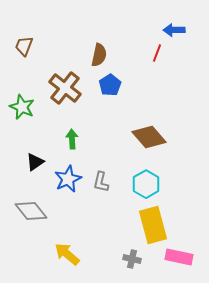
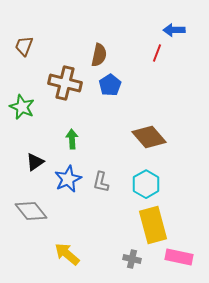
brown cross: moved 5 px up; rotated 24 degrees counterclockwise
